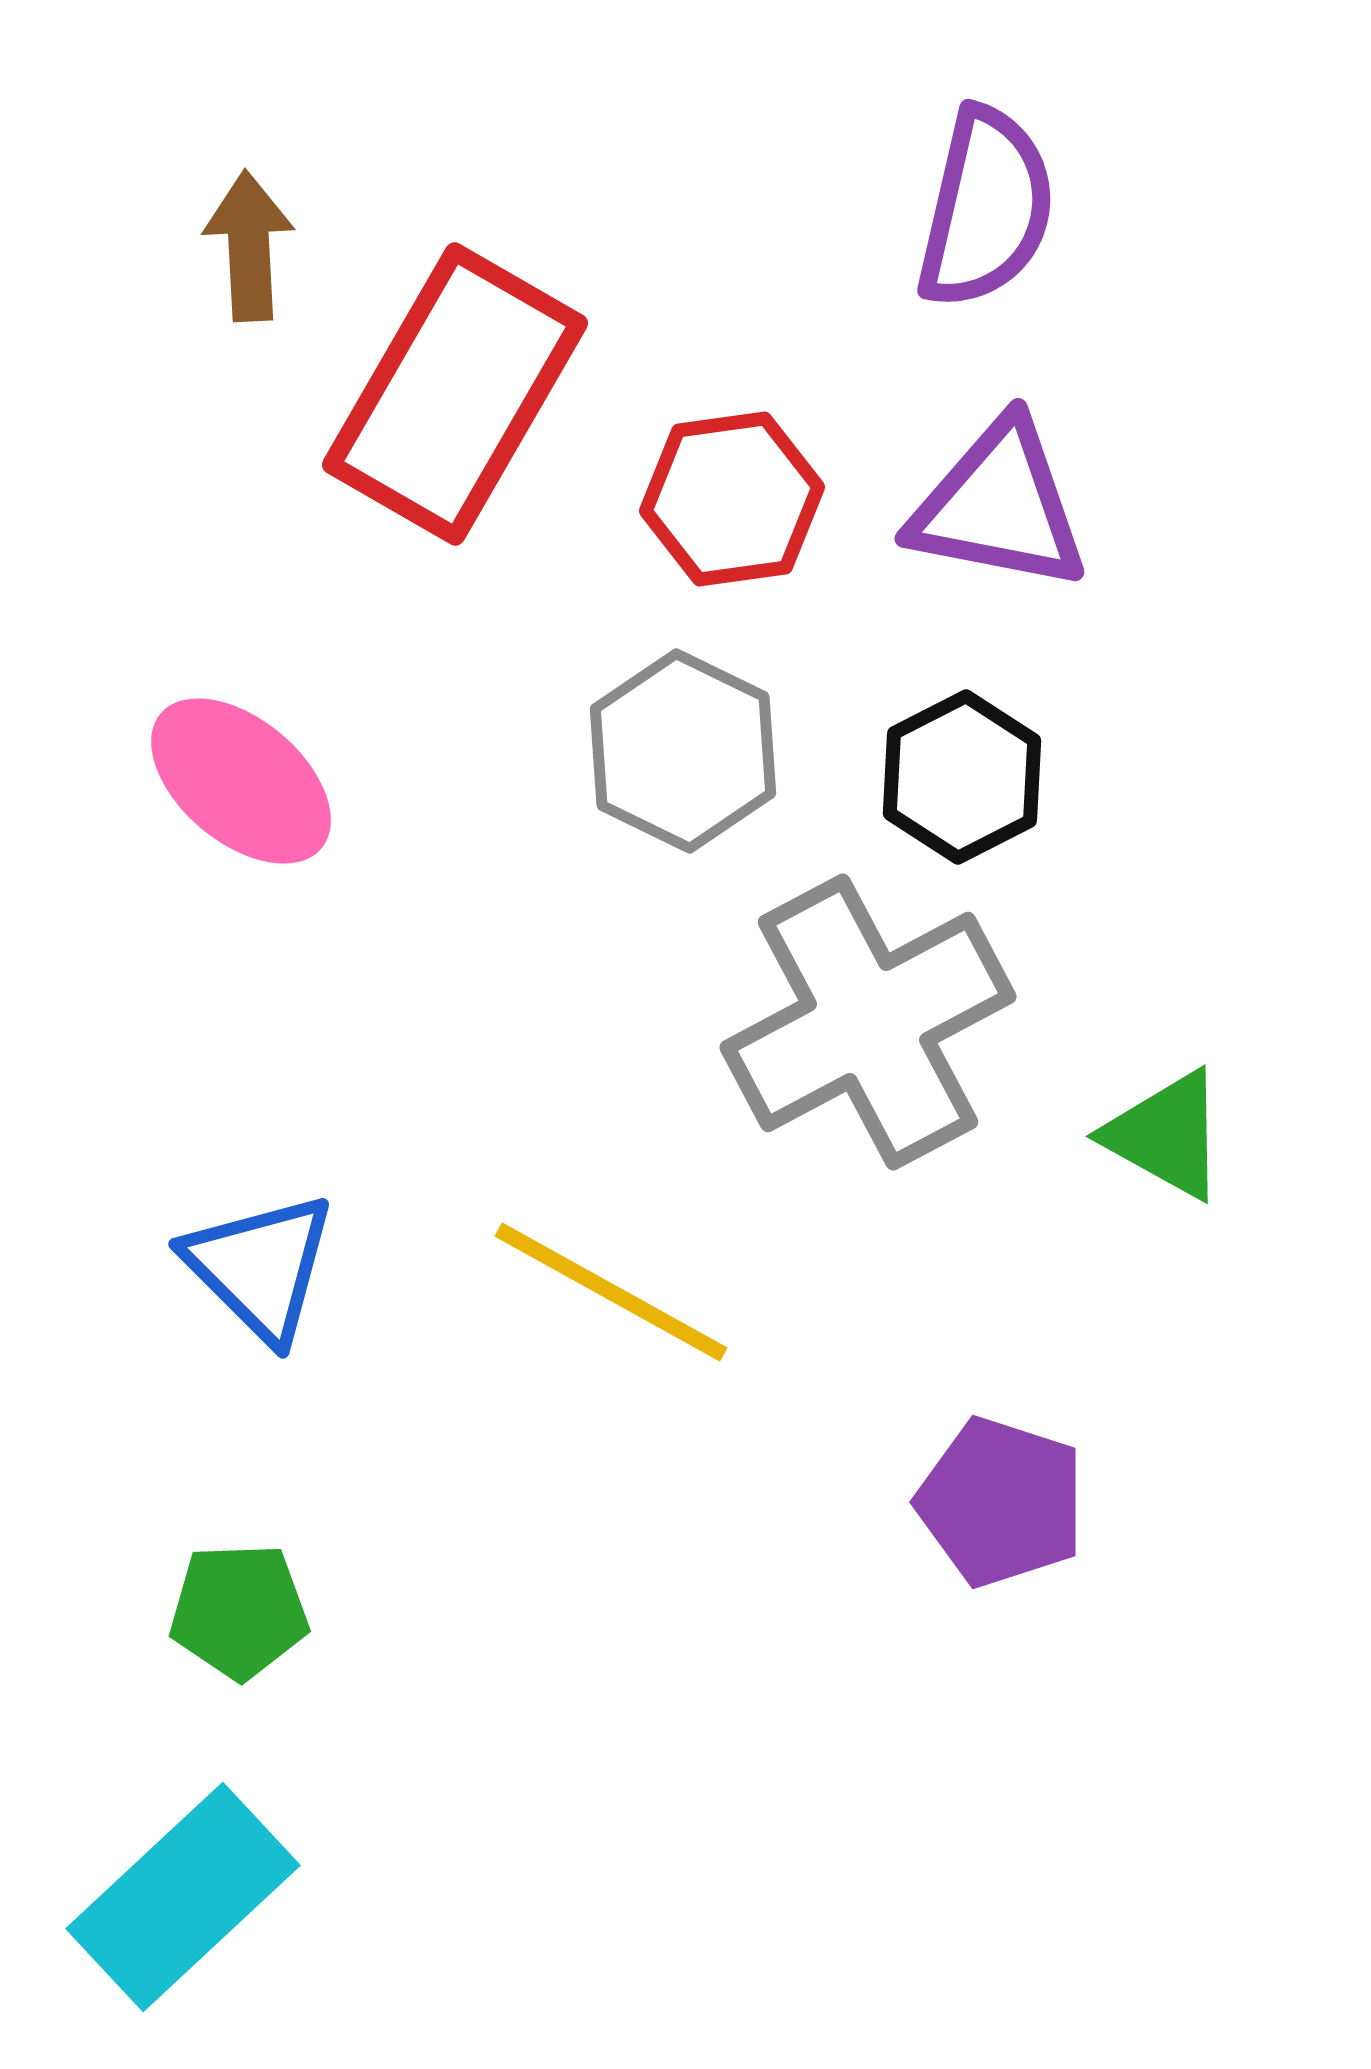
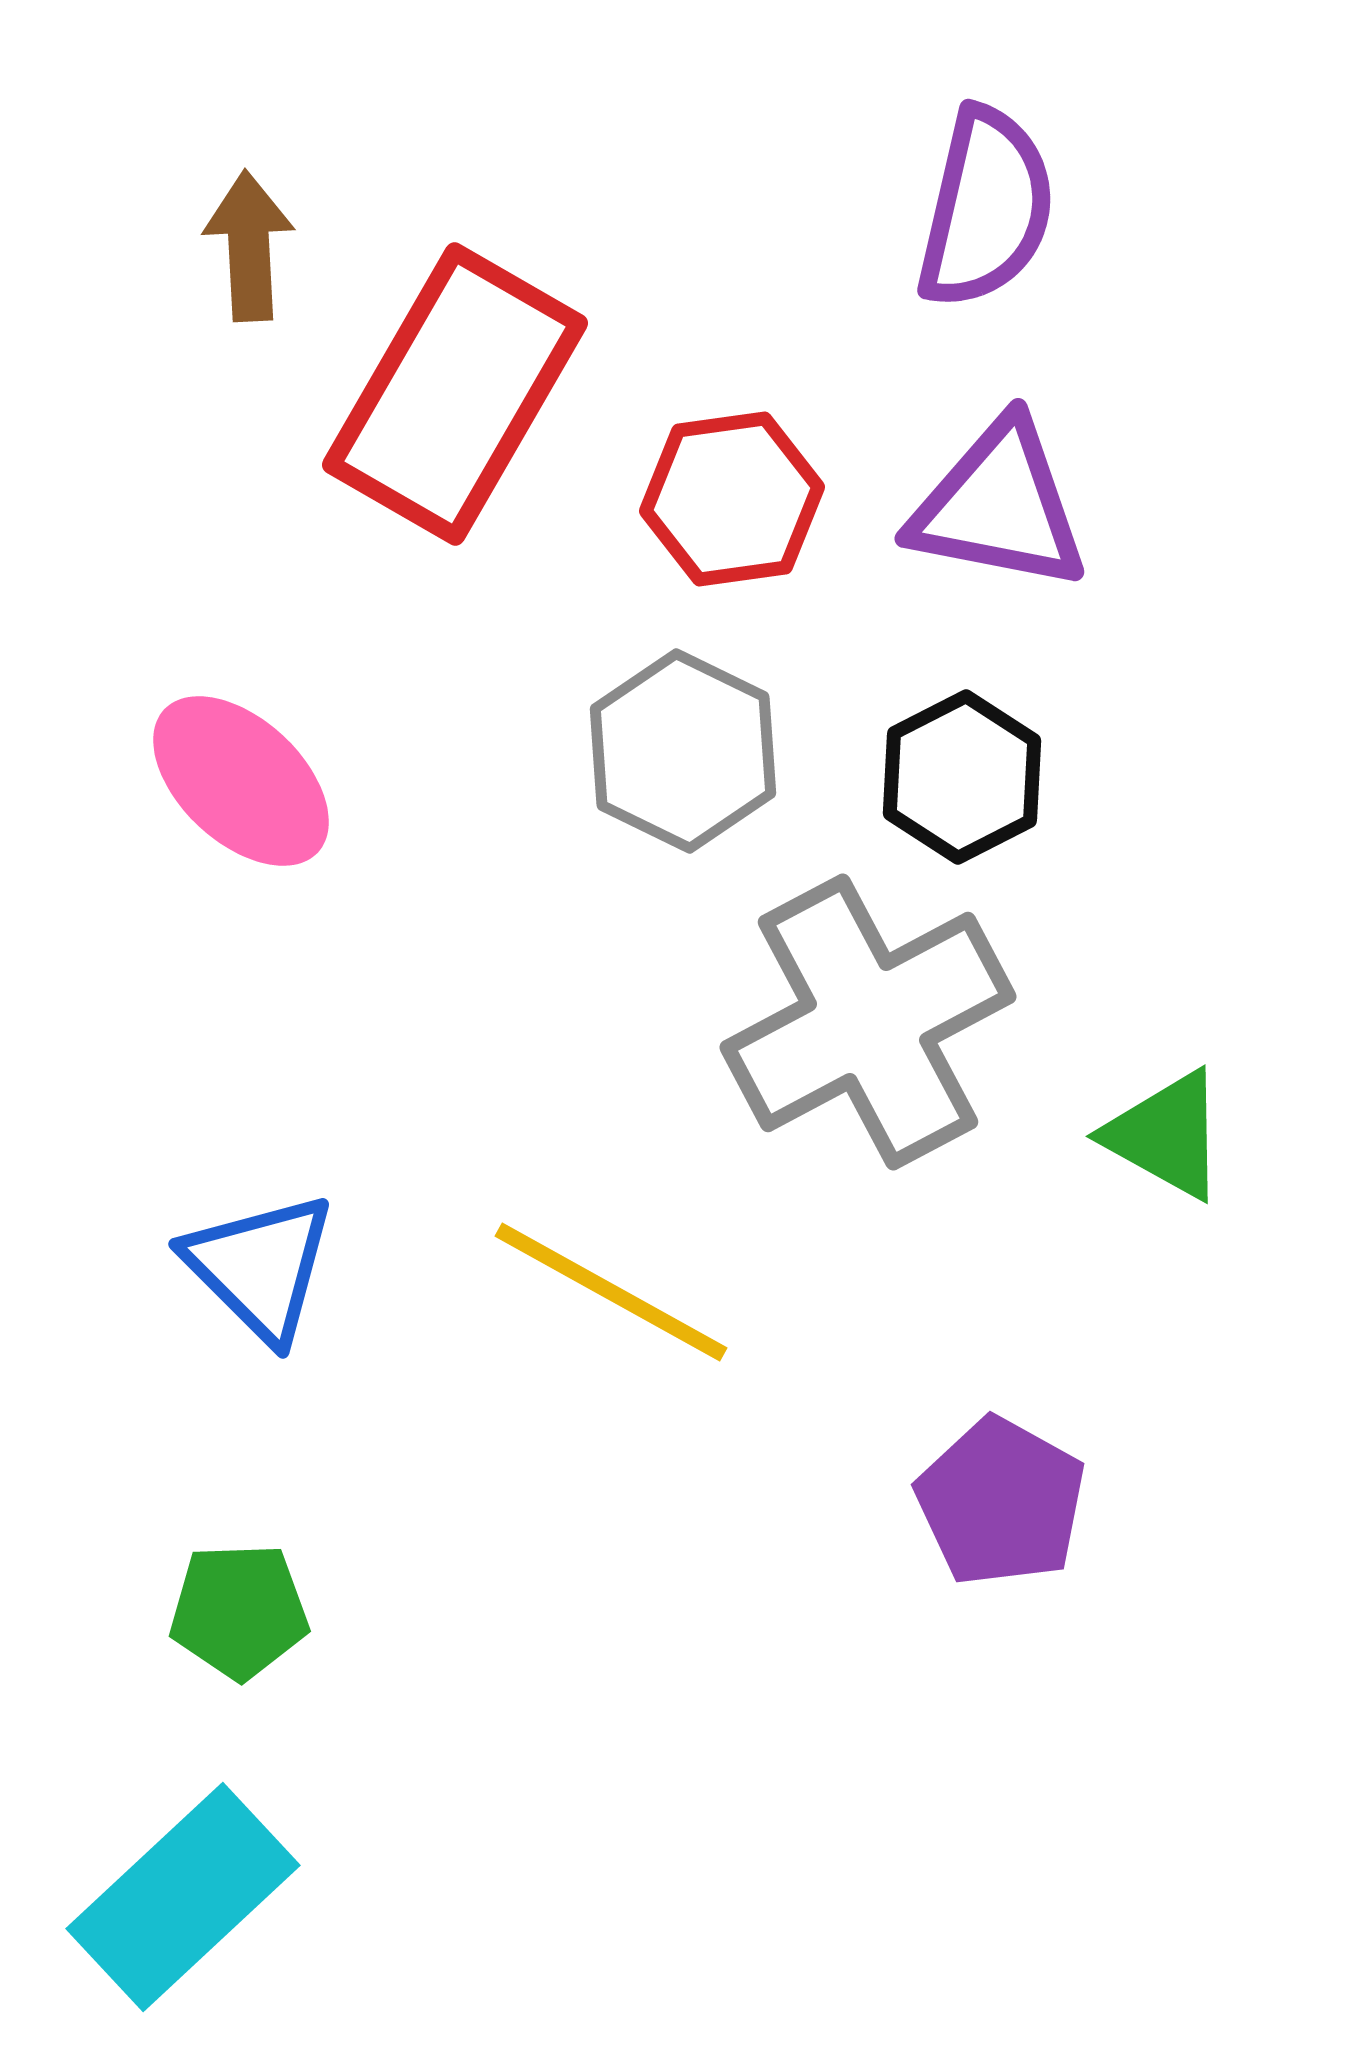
pink ellipse: rotated 3 degrees clockwise
purple pentagon: rotated 11 degrees clockwise
